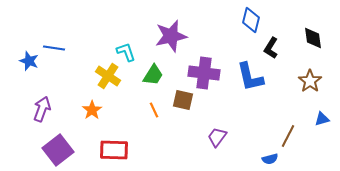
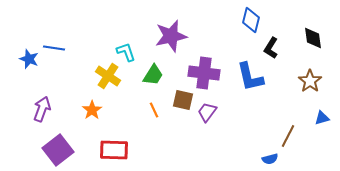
blue star: moved 2 px up
blue triangle: moved 1 px up
purple trapezoid: moved 10 px left, 25 px up
